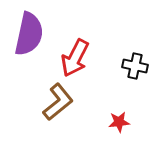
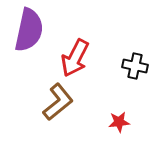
purple semicircle: moved 4 px up
